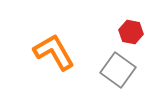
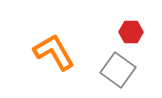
red hexagon: rotated 10 degrees counterclockwise
